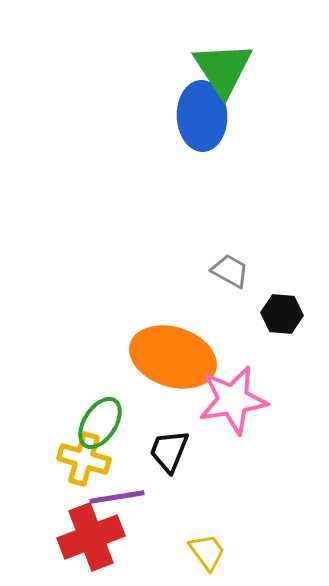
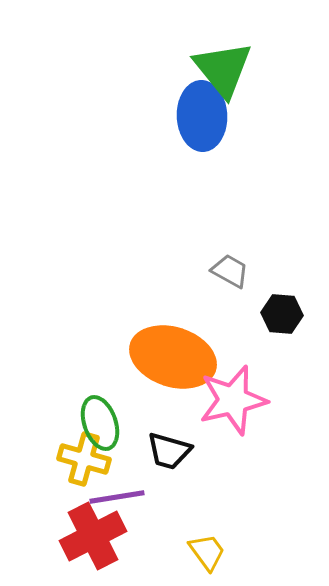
green triangle: rotated 6 degrees counterclockwise
pink star: rotated 4 degrees counterclockwise
green ellipse: rotated 52 degrees counterclockwise
black trapezoid: rotated 96 degrees counterclockwise
red cross: moved 2 px right, 1 px up; rotated 6 degrees counterclockwise
